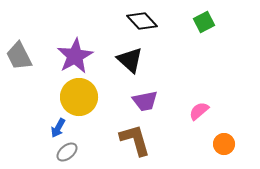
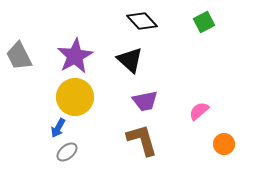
yellow circle: moved 4 px left
brown L-shape: moved 7 px right
